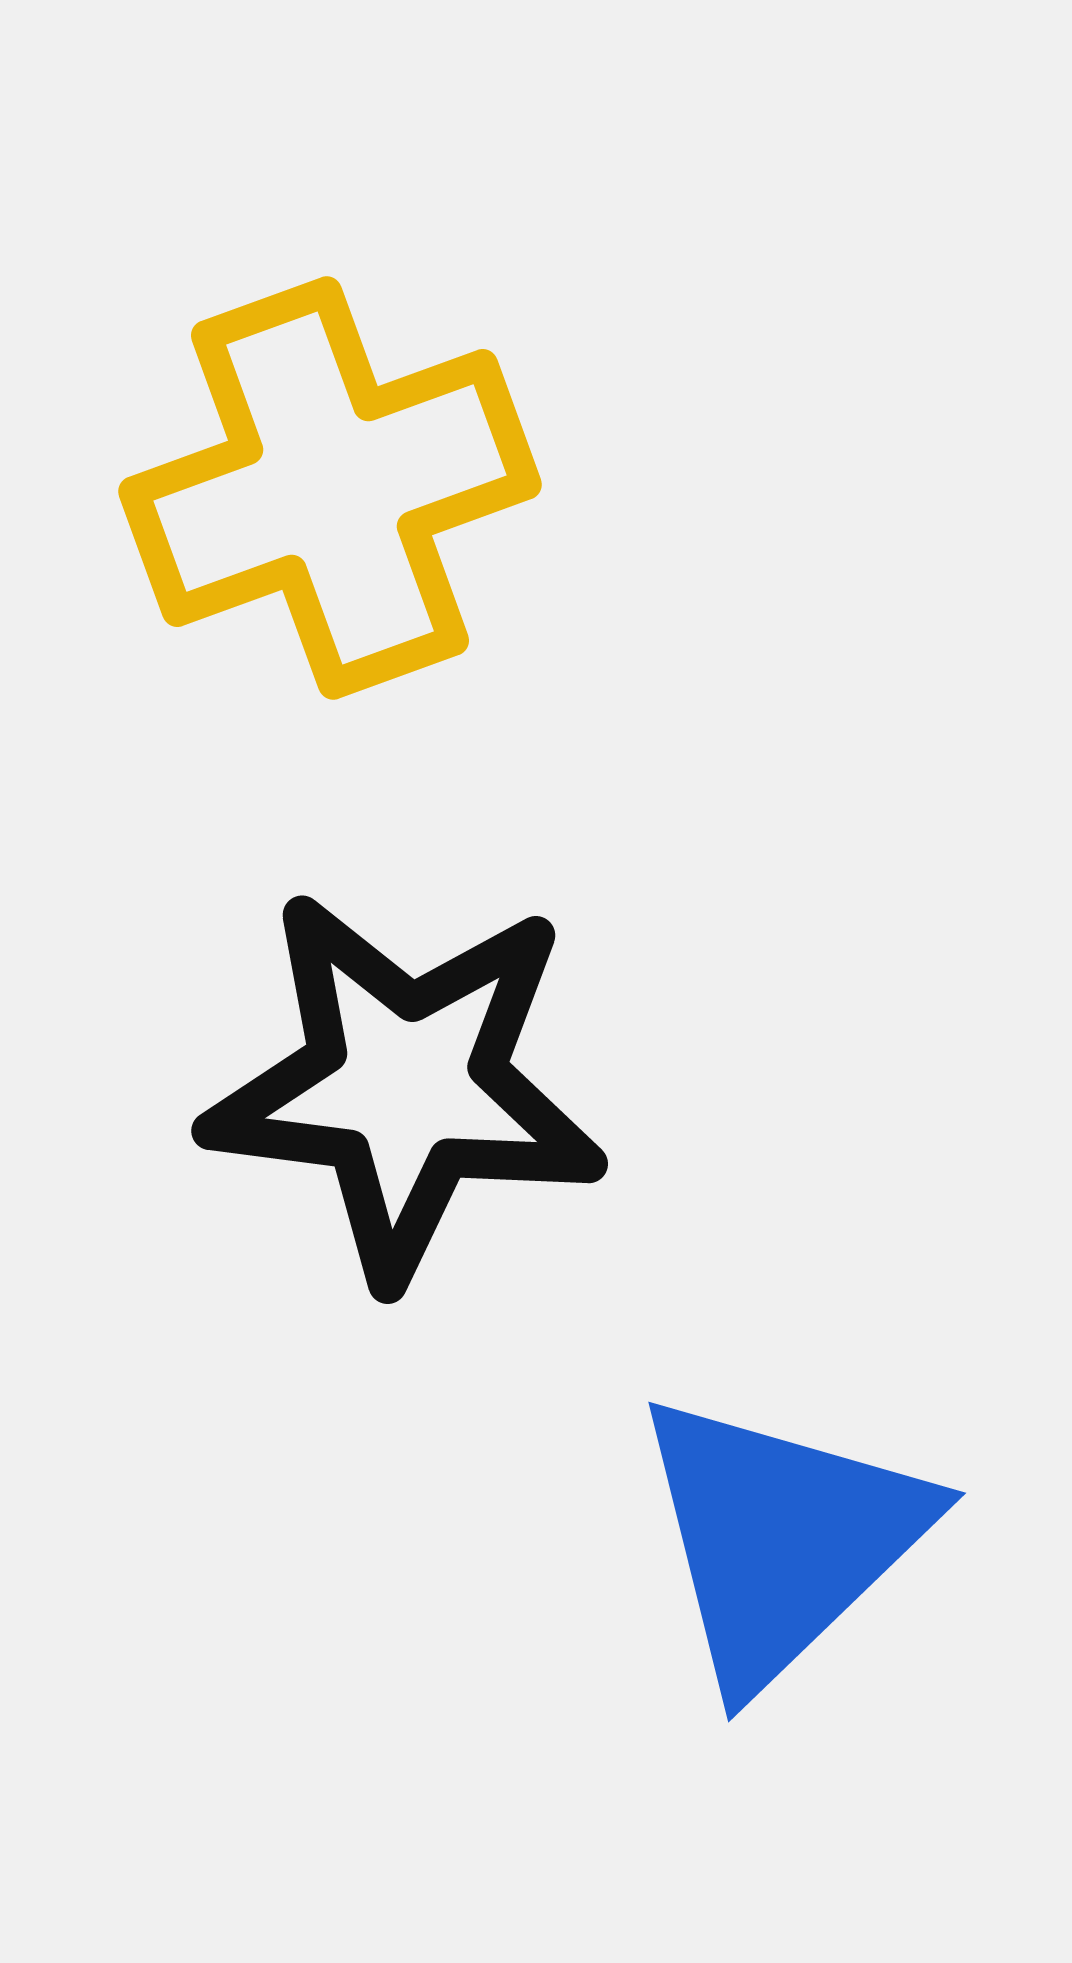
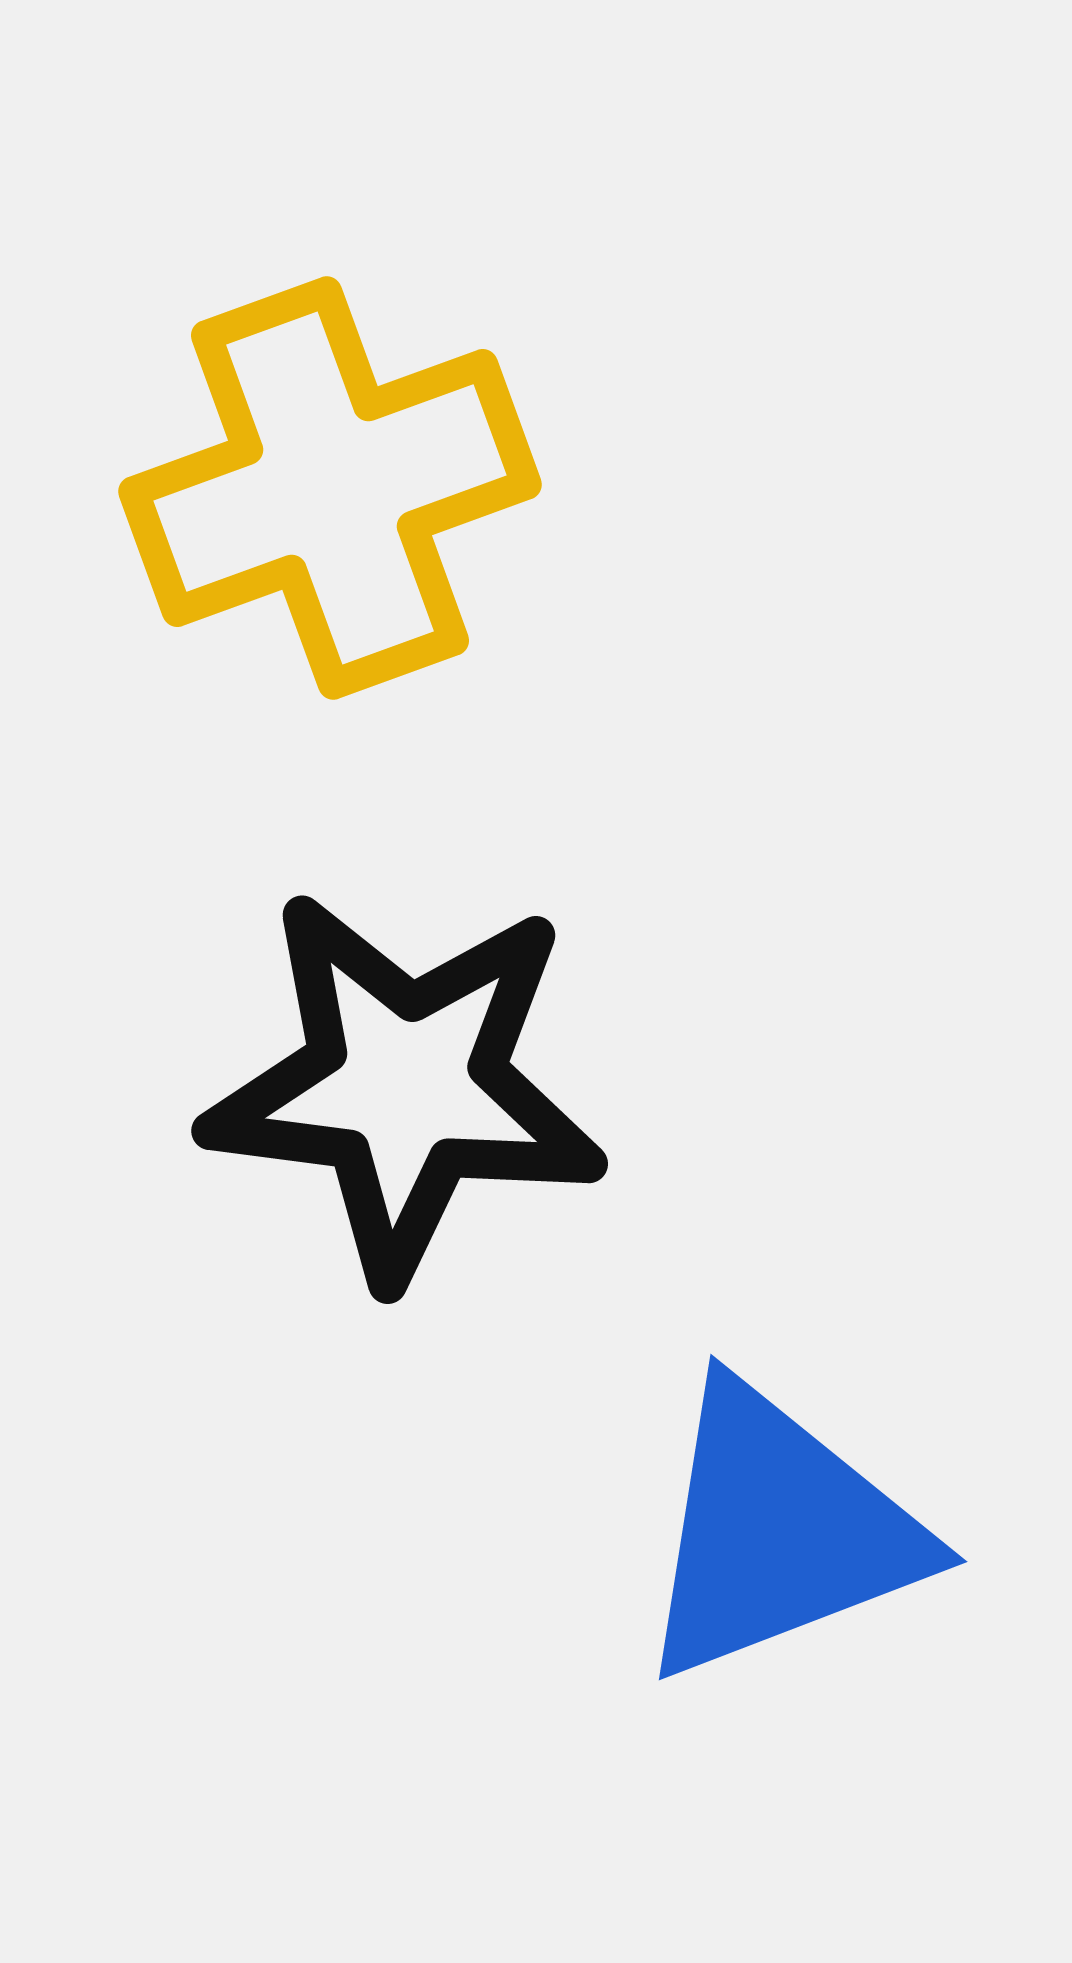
blue triangle: moved 2 px left, 7 px up; rotated 23 degrees clockwise
